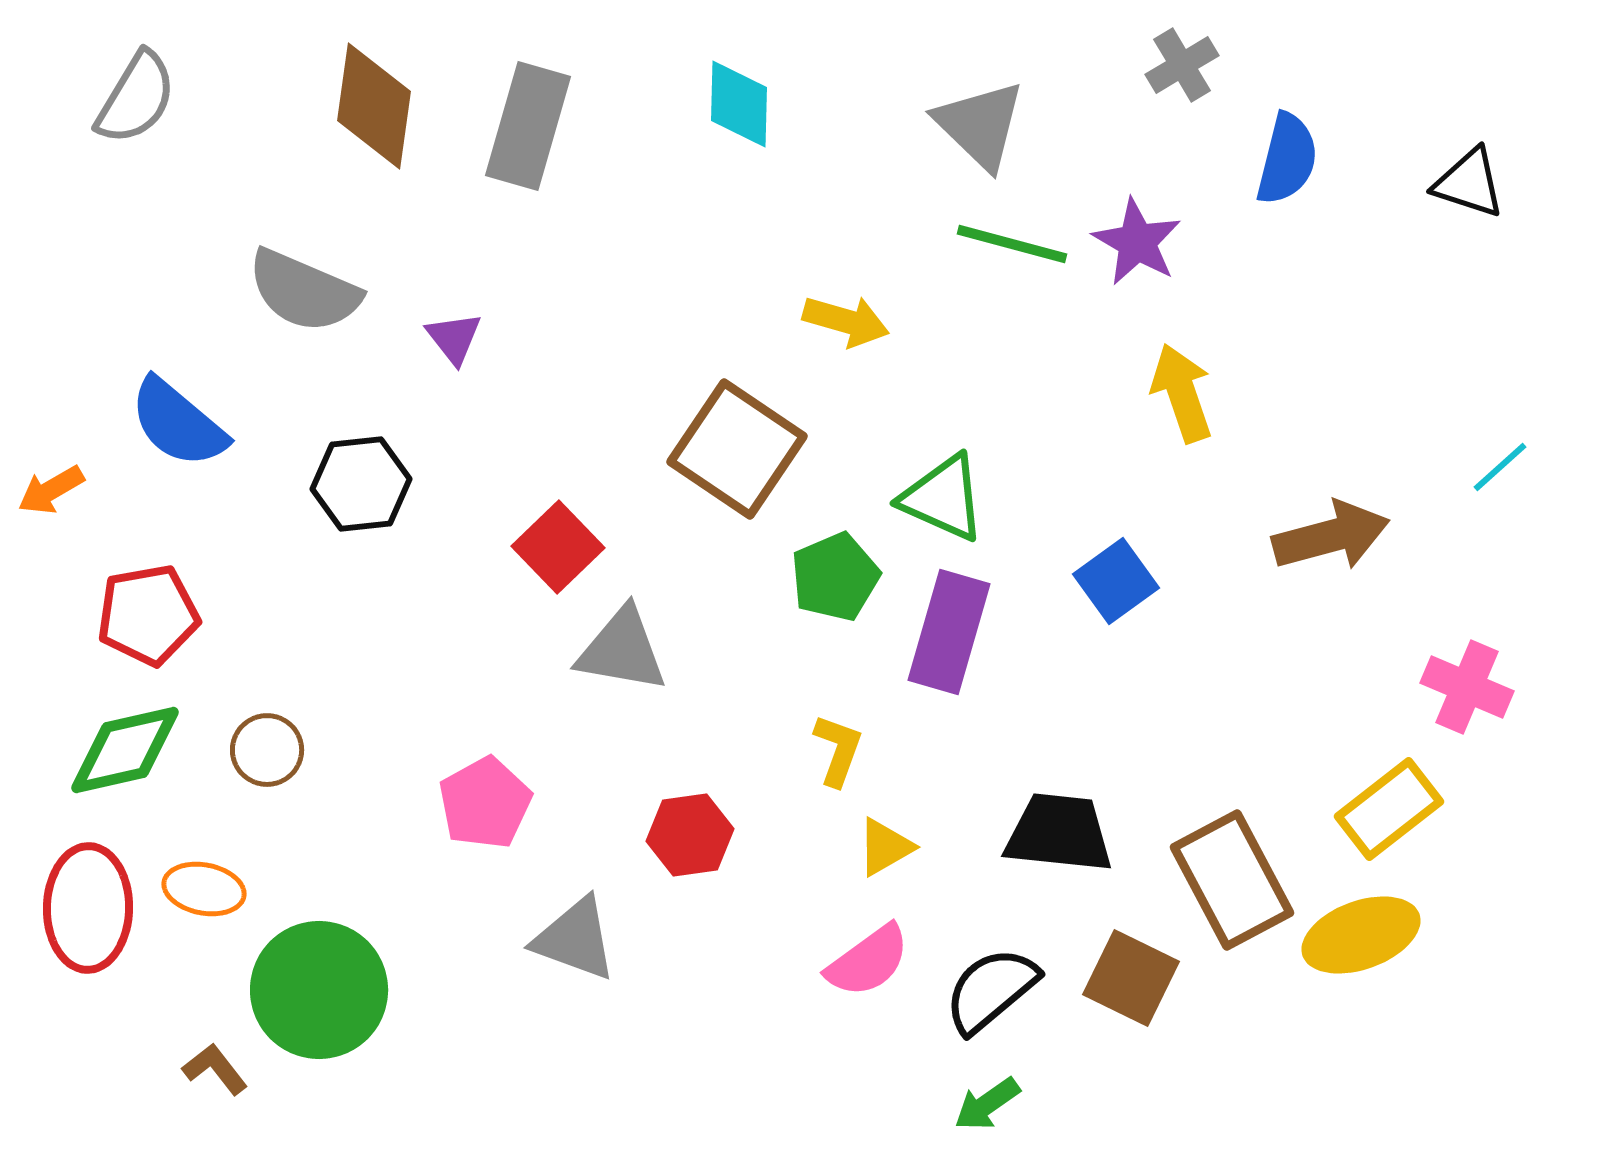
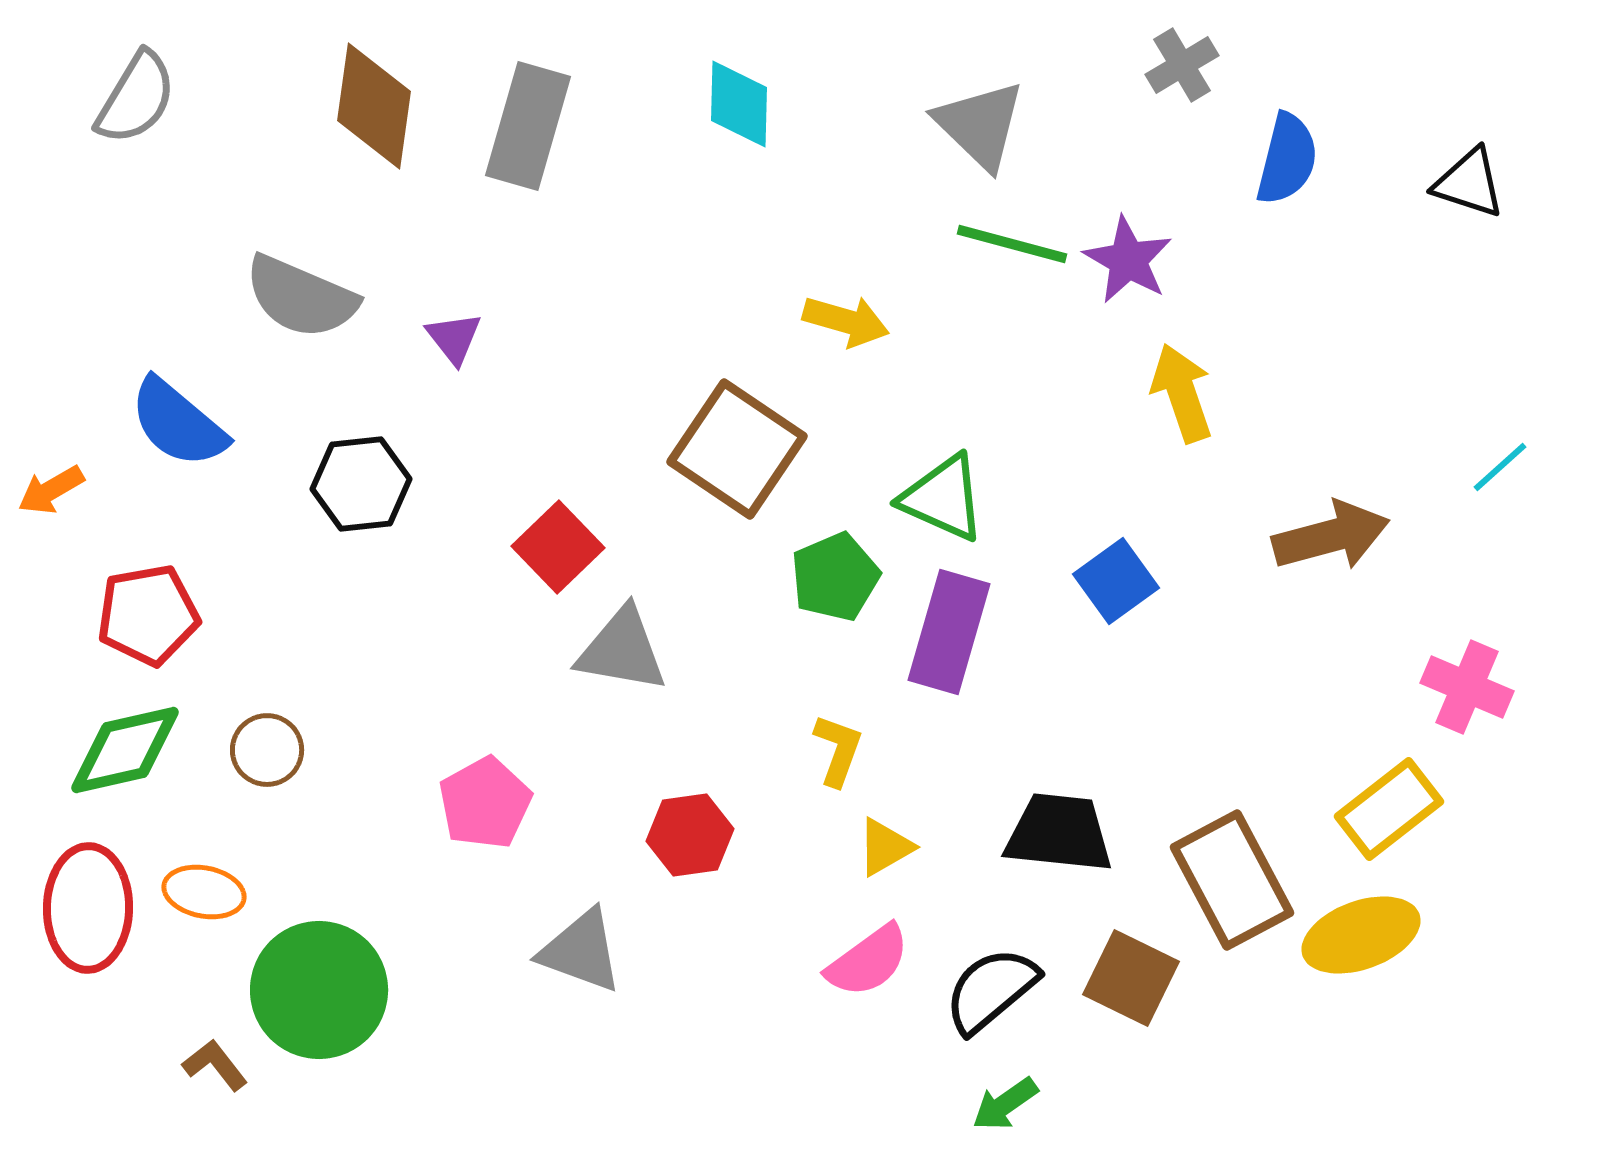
purple star at (1137, 242): moved 9 px left, 18 px down
gray semicircle at (304, 291): moved 3 px left, 6 px down
orange ellipse at (204, 889): moved 3 px down
gray triangle at (575, 939): moved 6 px right, 12 px down
brown L-shape at (215, 1069): moved 4 px up
green arrow at (987, 1104): moved 18 px right
